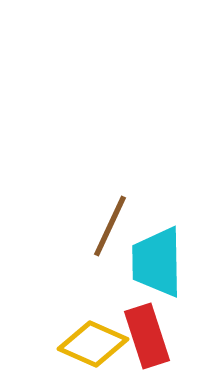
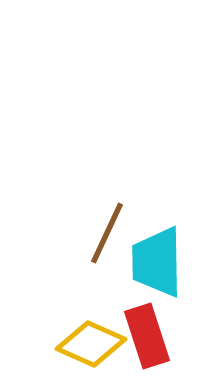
brown line: moved 3 px left, 7 px down
yellow diamond: moved 2 px left
